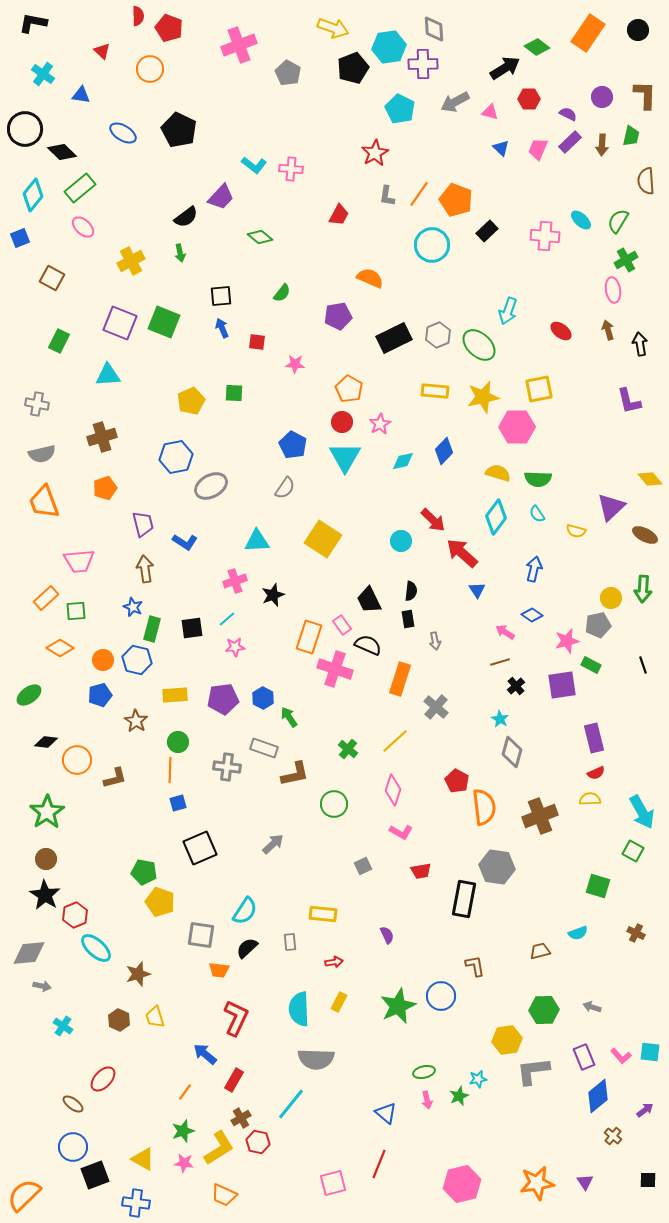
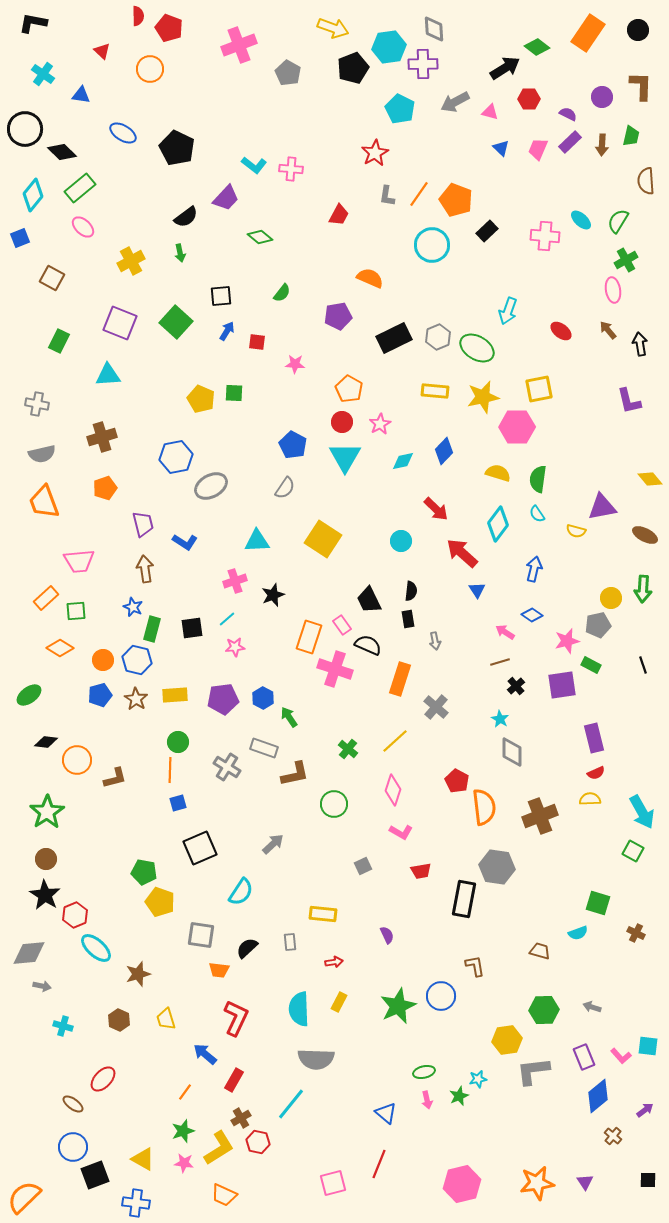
brown L-shape at (645, 95): moved 4 px left, 9 px up
black pentagon at (179, 130): moved 2 px left, 18 px down
purple trapezoid at (221, 197): moved 5 px right, 1 px down
green square at (164, 322): moved 12 px right; rotated 20 degrees clockwise
blue arrow at (222, 328): moved 5 px right, 3 px down; rotated 54 degrees clockwise
brown arrow at (608, 330): rotated 24 degrees counterclockwise
gray hexagon at (438, 335): moved 2 px down
green ellipse at (479, 345): moved 2 px left, 3 px down; rotated 12 degrees counterclockwise
yellow pentagon at (191, 401): moved 10 px right, 2 px up; rotated 24 degrees counterclockwise
green semicircle at (538, 479): rotated 96 degrees clockwise
purple triangle at (611, 507): moved 9 px left; rotated 32 degrees clockwise
cyan diamond at (496, 517): moved 2 px right, 7 px down
red arrow at (433, 520): moved 3 px right, 11 px up
brown star at (136, 721): moved 22 px up
gray diamond at (512, 752): rotated 16 degrees counterclockwise
gray cross at (227, 767): rotated 24 degrees clockwise
green square at (598, 886): moved 17 px down
cyan semicircle at (245, 911): moved 4 px left, 19 px up
brown trapezoid at (540, 951): rotated 30 degrees clockwise
yellow trapezoid at (155, 1017): moved 11 px right, 2 px down
cyan cross at (63, 1026): rotated 18 degrees counterclockwise
cyan square at (650, 1052): moved 2 px left, 6 px up
orange semicircle at (24, 1195): moved 2 px down
